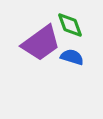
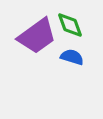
purple trapezoid: moved 4 px left, 7 px up
